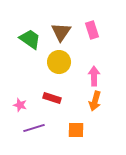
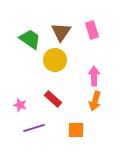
yellow circle: moved 4 px left, 2 px up
red rectangle: moved 1 px right, 1 px down; rotated 24 degrees clockwise
